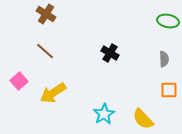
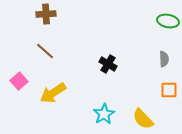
brown cross: rotated 36 degrees counterclockwise
black cross: moved 2 px left, 11 px down
